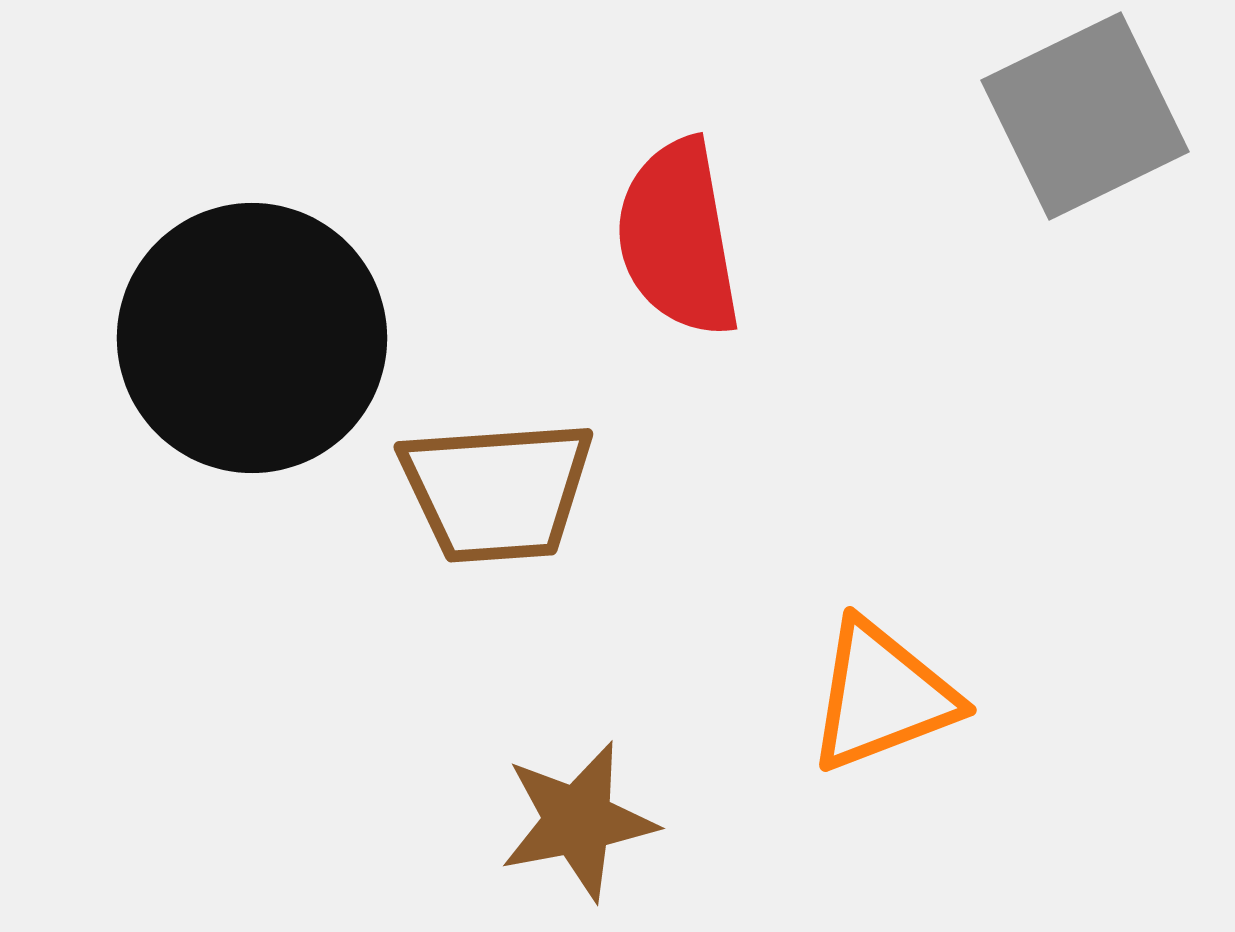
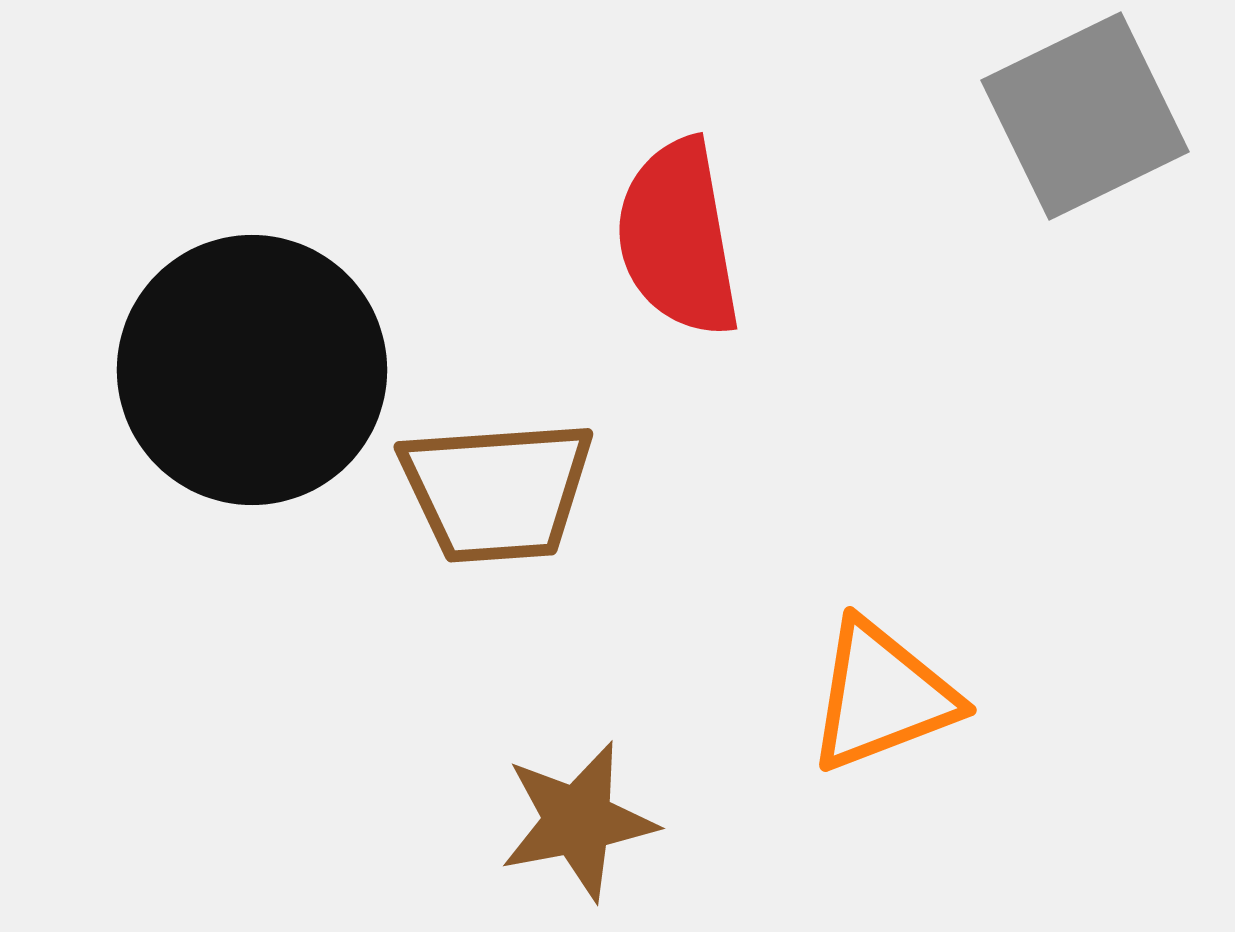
black circle: moved 32 px down
